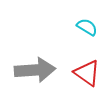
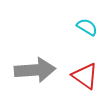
red triangle: moved 2 px left, 3 px down
